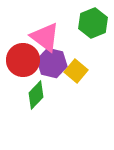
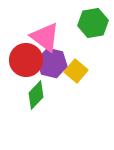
green hexagon: rotated 12 degrees clockwise
red circle: moved 3 px right
